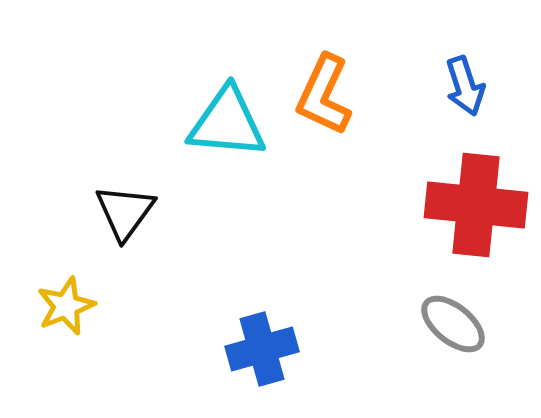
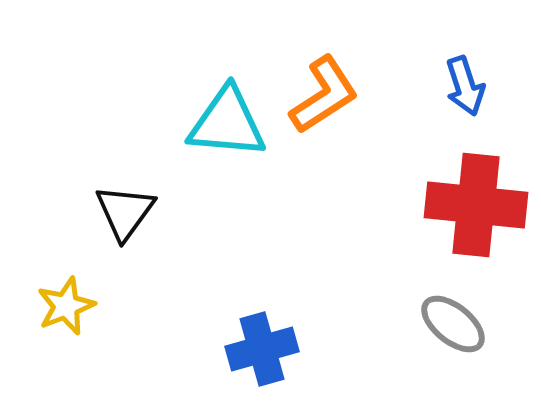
orange L-shape: rotated 148 degrees counterclockwise
